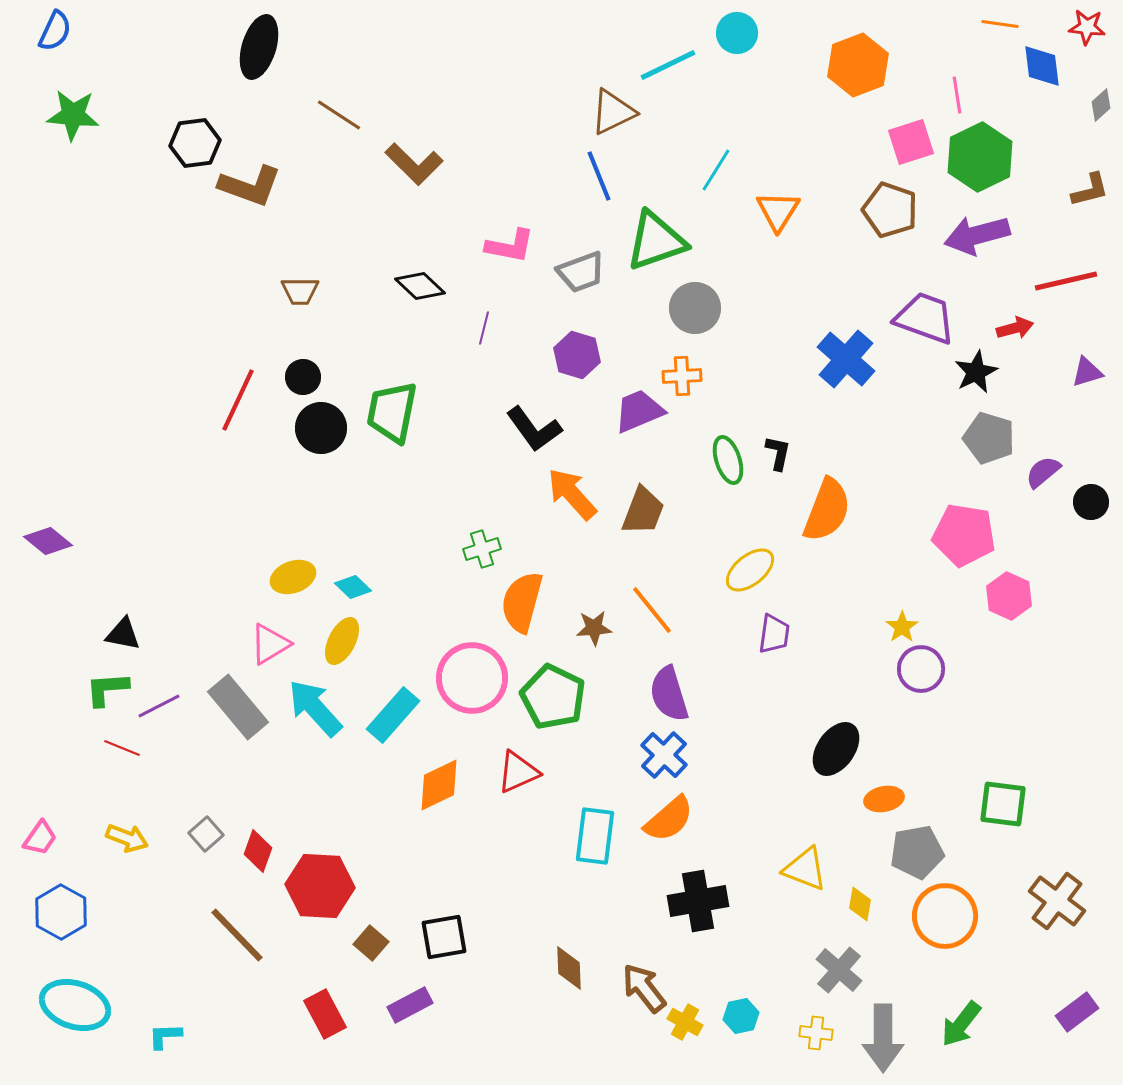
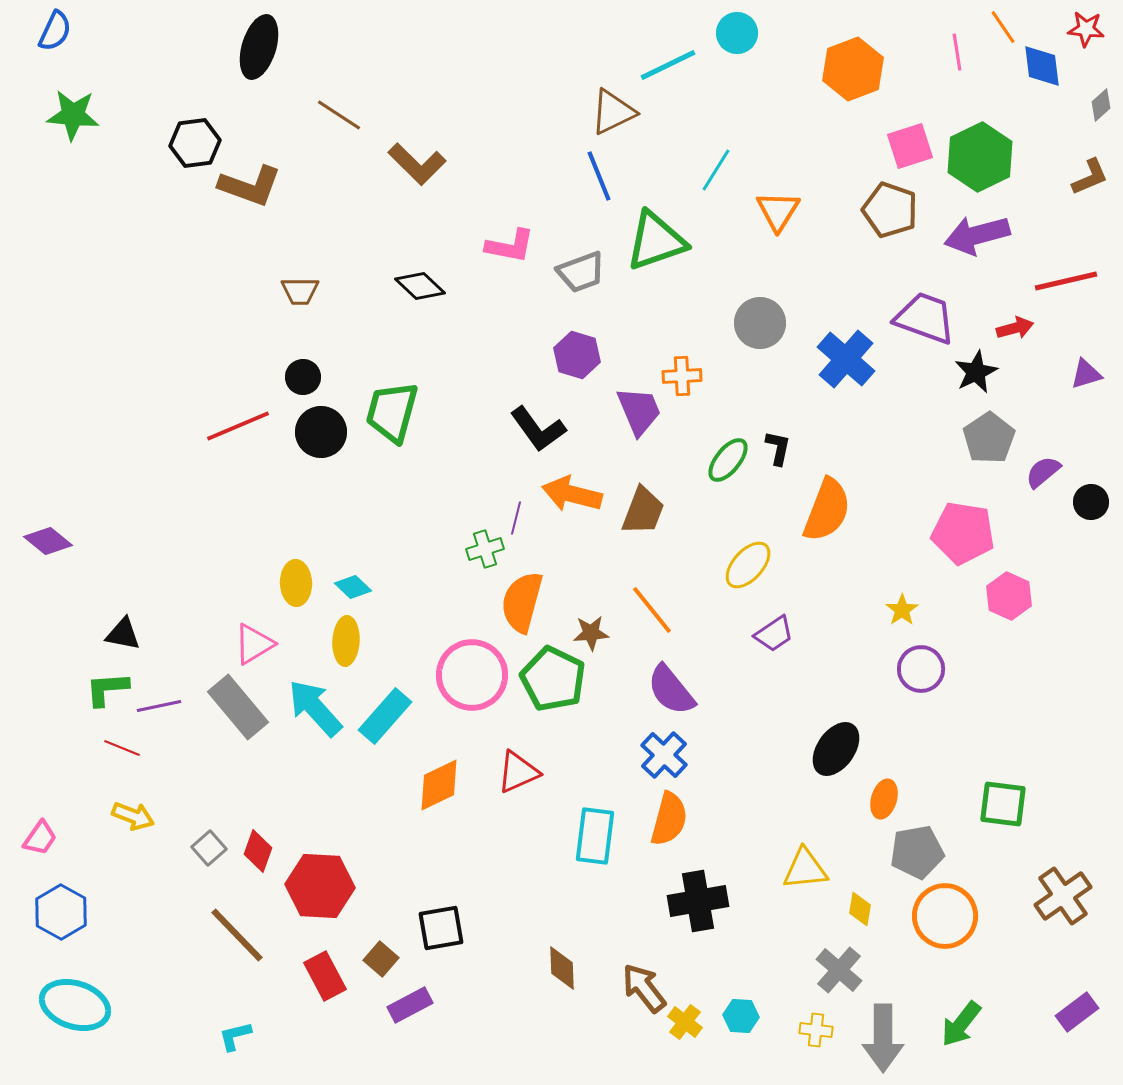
orange line at (1000, 24): moved 3 px right, 3 px down; rotated 48 degrees clockwise
red star at (1087, 27): moved 1 px left, 2 px down
orange hexagon at (858, 65): moved 5 px left, 4 px down
pink line at (957, 95): moved 43 px up
pink square at (911, 142): moved 1 px left, 4 px down
brown L-shape at (414, 164): moved 3 px right
brown L-shape at (1090, 190): moved 13 px up; rotated 9 degrees counterclockwise
gray circle at (695, 308): moved 65 px right, 15 px down
purple line at (484, 328): moved 32 px right, 190 px down
purple triangle at (1087, 372): moved 1 px left, 2 px down
red line at (238, 400): moved 26 px down; rotated 42 degrees clockwise
purple trapezoid at (639, 411): rotated 90 degrees clockwise
green trapezoid at (392, 412): rotated 4 degrees clockwise
black circle at (321, 428): moved 4 px down
black L-shape at (534, 429): moved 4 px right
gray pentagon at (989, 438): rotated 21 degrees clockwise
black L-shape at (778, 453): moved 5 px up
green ellipse at (728, 460): rotated 57 degrees clockwise
orange arrow at (572, 494): rotated 34 degrees counterclockwise
pink pentagon at (964, 535): moved 1 px left, 2 px up
green cross at (482, 549): moved 3 px right
yellow ellipse at (750, 570): moved 2 px left, 5 px up; rotated 9 degrees counterclockwise
yellow ellipse at (293, 577): moved 3 px right, 6 px down; rotated 72 degrees counterclockwise
yellow star at (902, 627): moved 17 px up
brown star at (594, 628): moved 3 px left, 5 px down
purple trapezoid at (774, 634): rotated 48 degrees clockwise
yellow ellipse at (342, 641): moved 4 px right; rotated 24 degrees counterclockwise
pink triangle at (270, 644): moved 16 px left
pink circle at (472, 678): moved 3 px up
purple semicircle at (669, 694): moved 2 px right, 4 px up; rotated 22 degrees counterclockwise
green pentagon at (553, 697): moved 18 px up
purple line at (159, 706): rotated 15 degrees clockwise
cyan rectangle at (393, 715): moved 8 px left, 1 px down
orange ellipse at (884, 799): rotated 63 degrees counterclockwise
orange semicircle at (669, 819): rotated 34 degrees counterclockwise
gray square at (206, 834): moved 3 px right, 14 px down
yellow arrow at (127, 838): moved 6 px right, 22 px up
yellow triangle at (805, 869): rotated 27 degrees counterclockwise
brown cross at (1057, 901): moved 6 px right, 5 px up; rotated 18 degrees clockwise
yellow diamond at (860, 904): moved 5 px down
black square at (444, 937): moved 3 px left, 9 px up
brown square at (371, 943): moved 10 px right, 16 px down
brown diamond at (569, 968): moved 7 px left
red rectangle at (325, 1014): moved 38 px up
cyan hexagon at (741, 1016): rotated 16 degrees clockwise
yellow cross at (685, 1022): rotated 8 degrees clockwise
yellow cross at (816, 1033): moved 3 px up
cyan L-shape at (165, 1036): moved 70 px right; rotated 12 degrees counterclockwise
